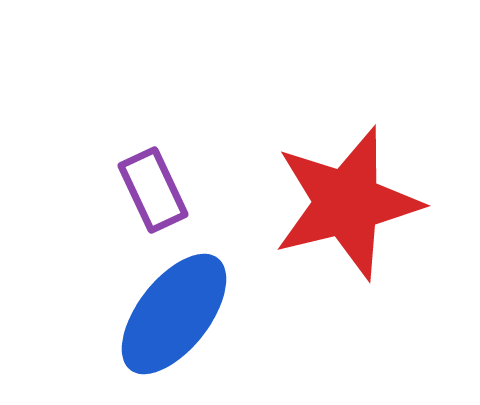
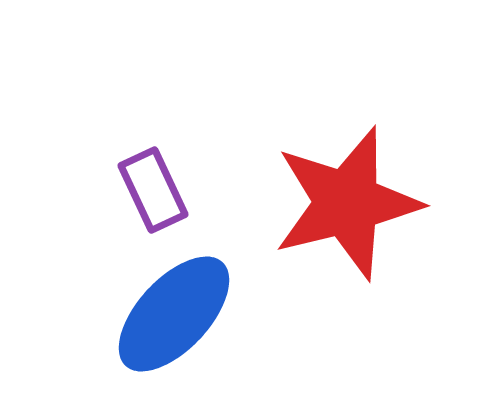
blue ellipse: rotated 5 degrees clockwise
